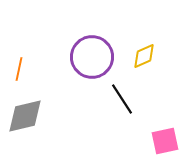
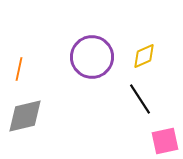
black line: moved 18 px right
